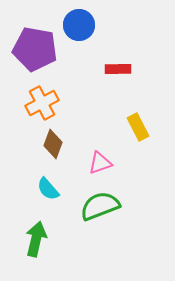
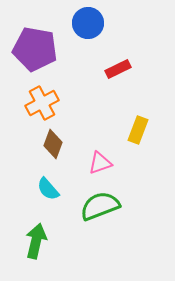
blue circle: moved 9 px right, 2 px up
red rectangle: rotated 25 degrees counterclockwise
yellow rectangle: moved 3 px down; rotated 48 degrees clockwise
green arrow: moved 2 px down
